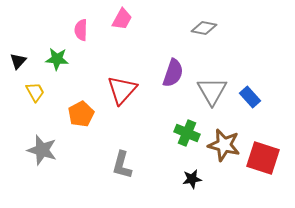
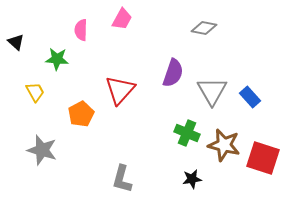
black triangle: moved 2 px left, 19 px up; rotated 30 degrees counterclockwise
red triangle: moved 2 px left
gray L-shape: moved 14 px down
